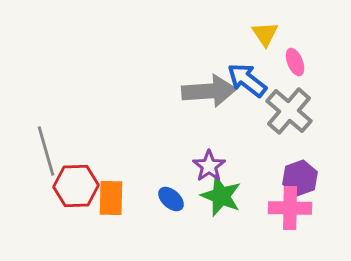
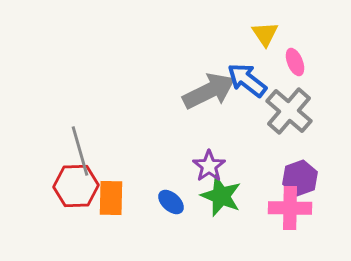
gray arrow: rotated 22 degrees counterclockwise
gray line: moved 34 px right
blue ellipse: moved 3 px down
